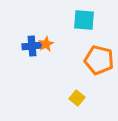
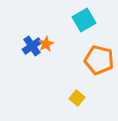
cyan square: rotated 35 degrees counterclockwise
blue cross: rotated 30 degrees counterclockwise
